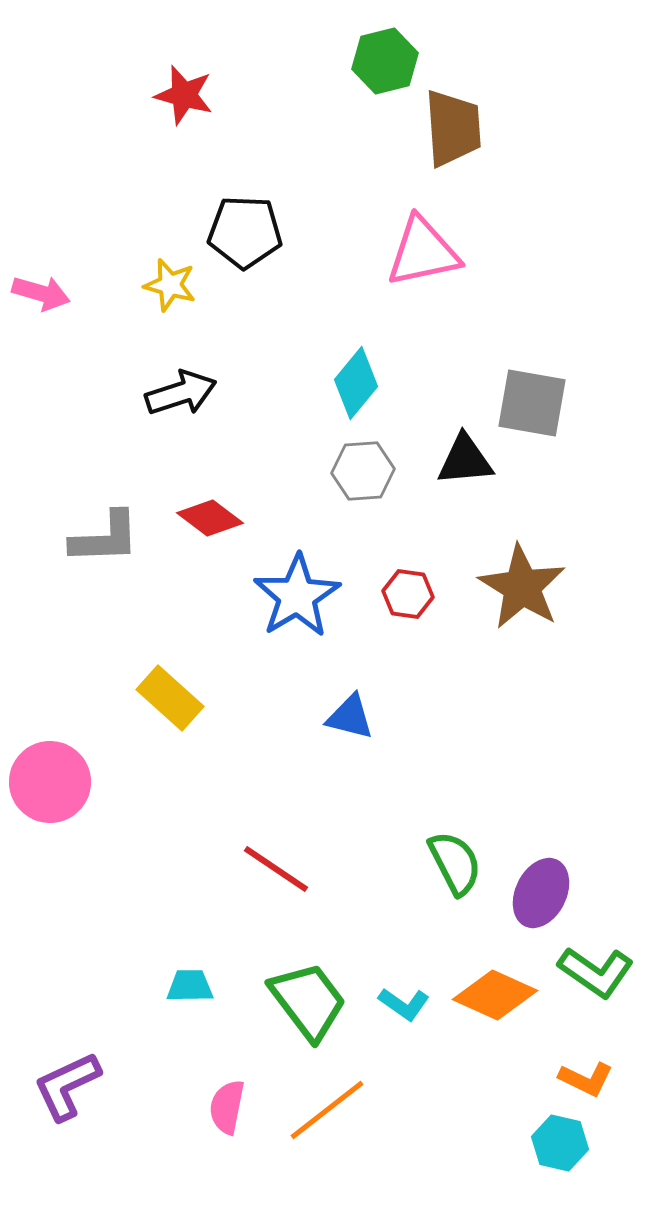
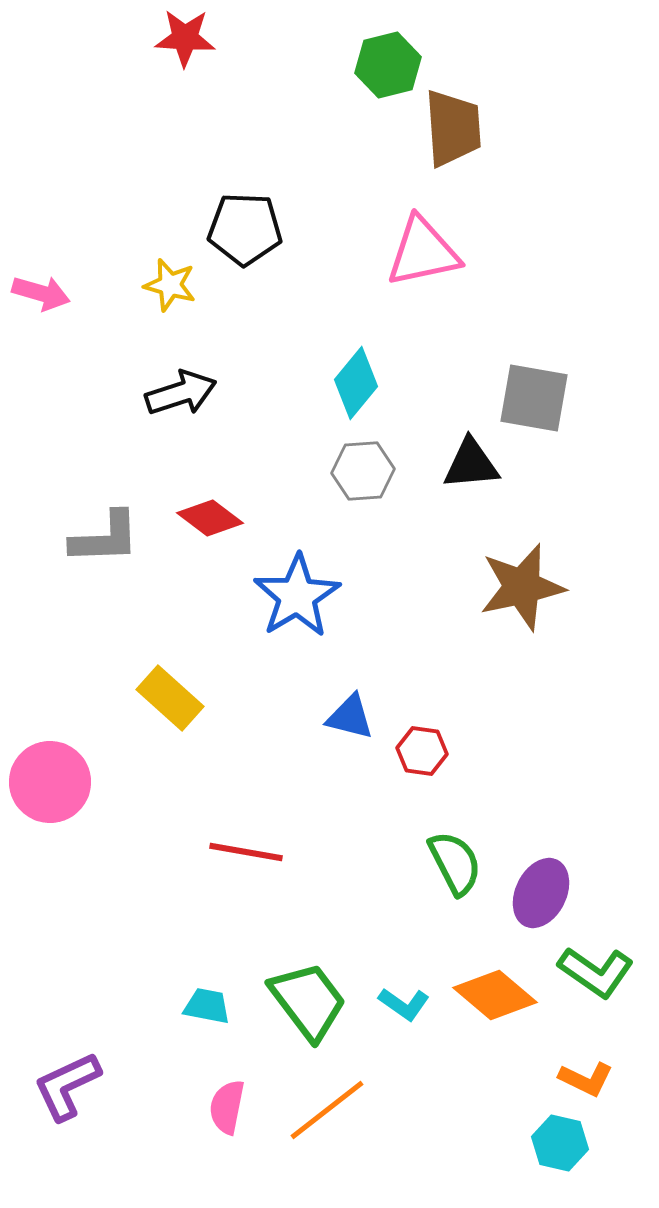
green hexagon: moved 3 px right, 4 px down
red star: moved 1 px right, 57 px up; rotated 12 degrees counterclockwise
black pentagon: moved 3 px up
gray square: moved 2 px right, 5 px up
black triangle: moved 6 px right, 4 px down
brown star: rotated 28 degrees clockwise
red hexagon: moved 14 px right, 157 px down
red line: moved 30 px left, 17 px up; rotated 24 degrees counterclockwise
cyan trapezoid: moved 17 px right, 20 px down; rotated 12 degrees clockwise
orange diamond: rotated 16 degrees clockwise
